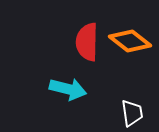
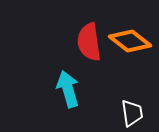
red semicircle: moved 2 px right; rotated 9 degrees counterclockwise
cyan arrow: rotated 120 degrees counterclockwise
